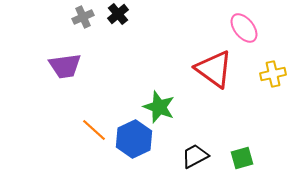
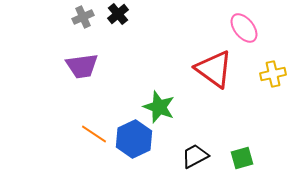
purple trapezoid: moved 17 px right
orange line: moved 4 px down; rotated 8 degrees counterclockwise
